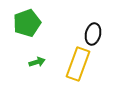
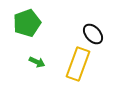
black ellipse: rotated 55 degrees counterclockwise
green arrow: rotated 42 degrees clockwise
